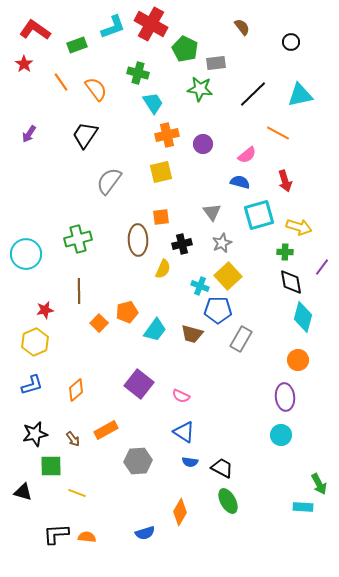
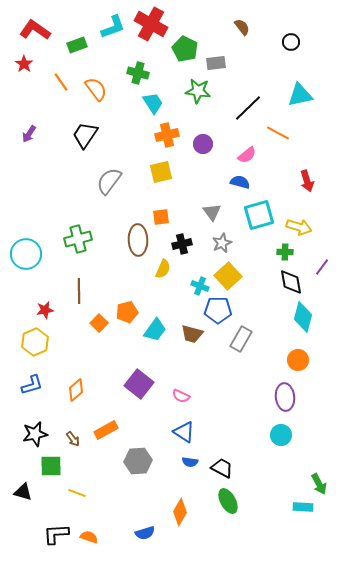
green star at (200, 89): moved 2 px left, 2 px down
black line at (253, 94): moved 5 px left, 14 px down
red arrow at (285, 181): moved 22 px right
orange semicircle at (87, 537): moved 2 px right; rotated 12 degrees clockwise
